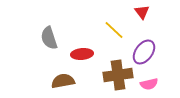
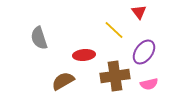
red triangle: moved 3 px left
gray semicircle: moved 10 px left
red ellipse: moved 2 px right, 1 px down
brown cross: moved 3 px left, 1 px down
brown semicircle: rotated 20 degrees counterclockwise
